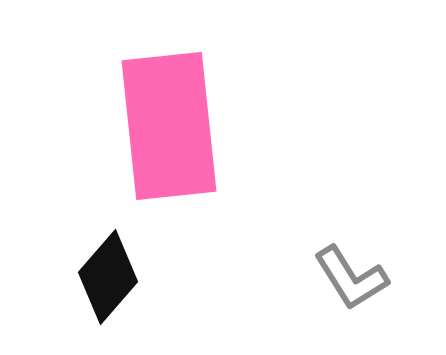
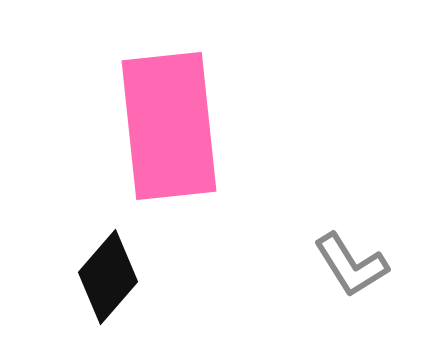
gray L-shape: moved 13 px up
